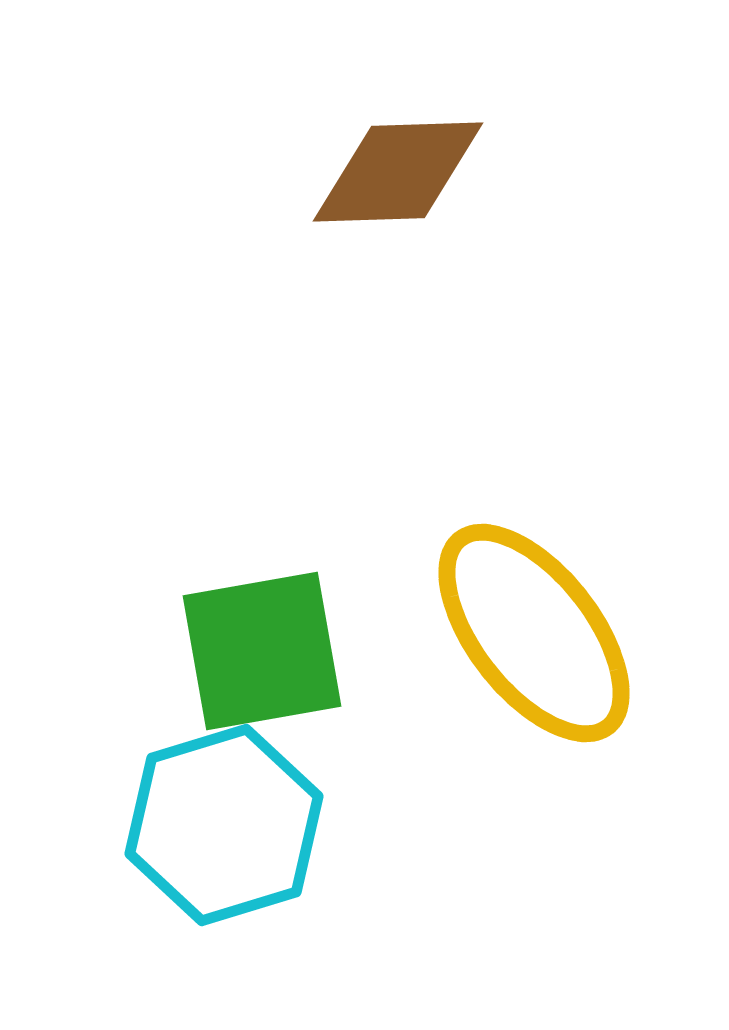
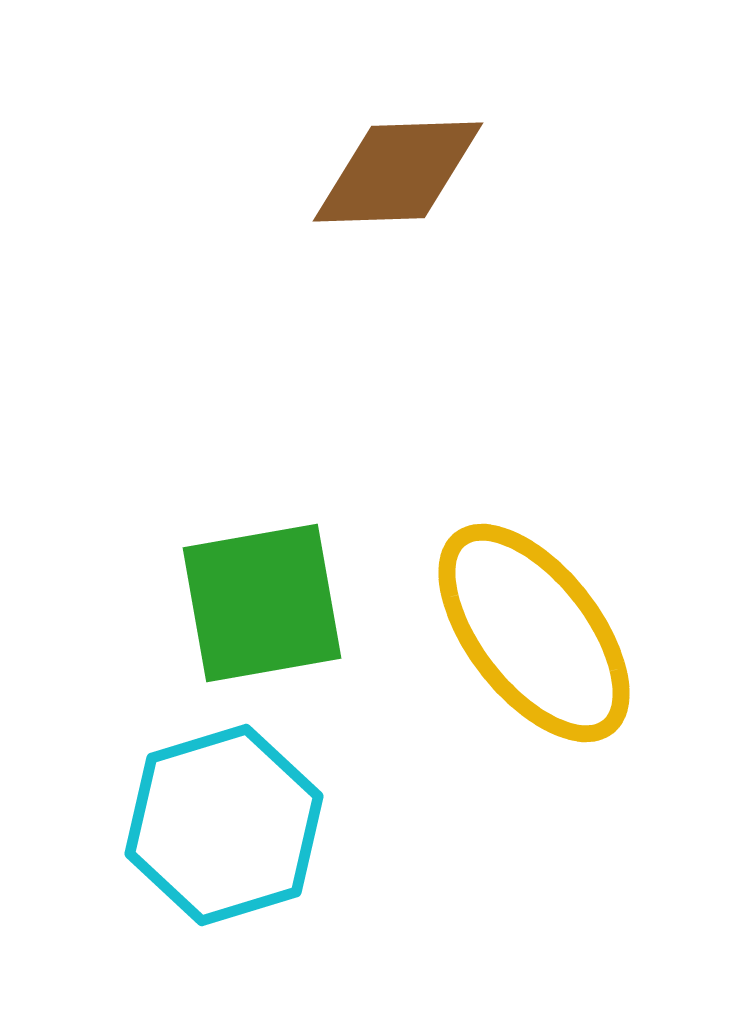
green square: moved 48 px up
